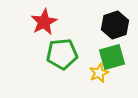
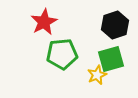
green square: moved 1 px left, 2 px down
yellow star: moved 2 px left, 2 px down
